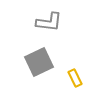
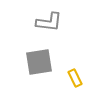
gray square: rotated 16 degrees clockwise
